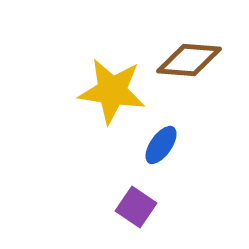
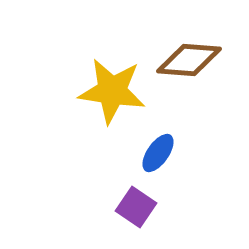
blue ellipse: moved 3 px left, 8 px down
